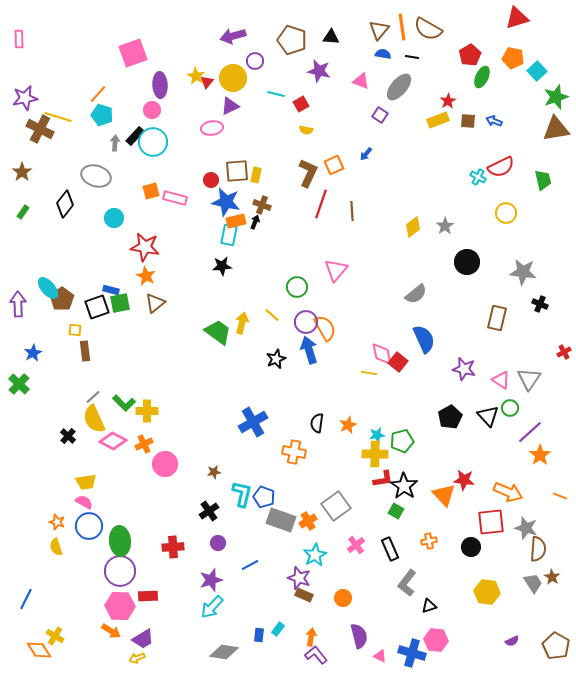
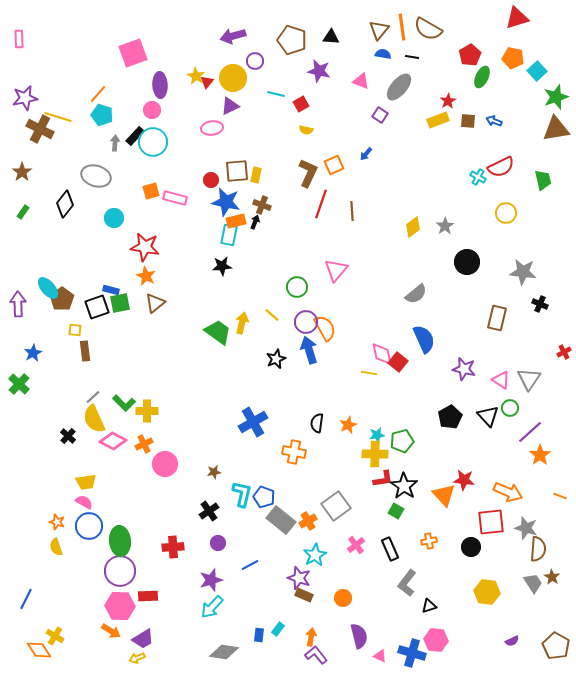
gray rectangle at (281, 520): rotated 20 degrees clockwise
